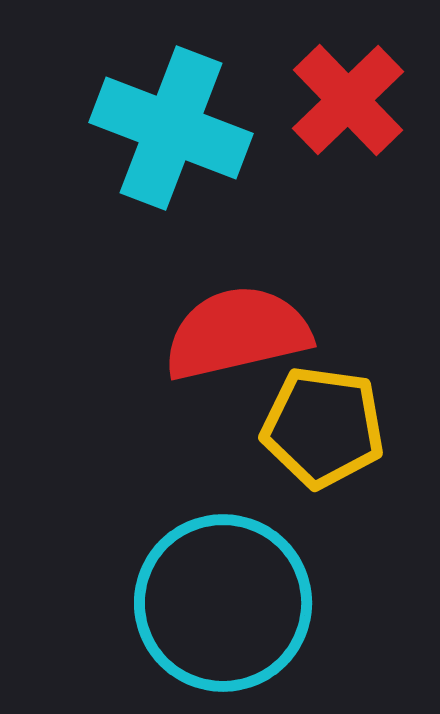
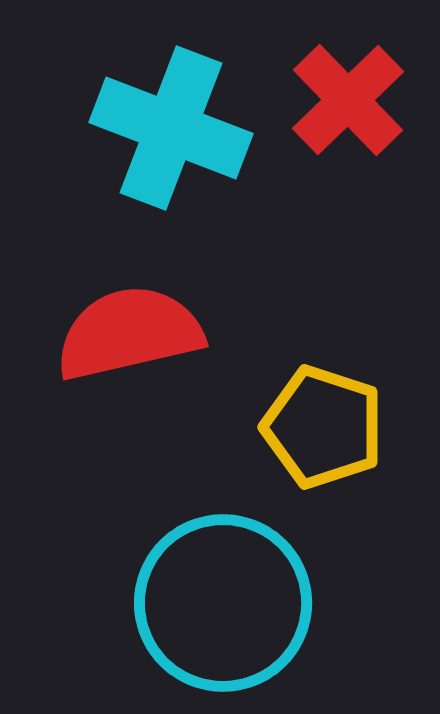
red semicircle: moved 108 px left
yellow pentagon: rotated 10 degrees clockwise
